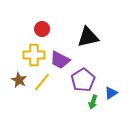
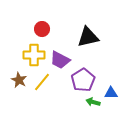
blue triangle: rotated 32 degrees clockwise
green arrow: rotated 88 degrees clockwise
